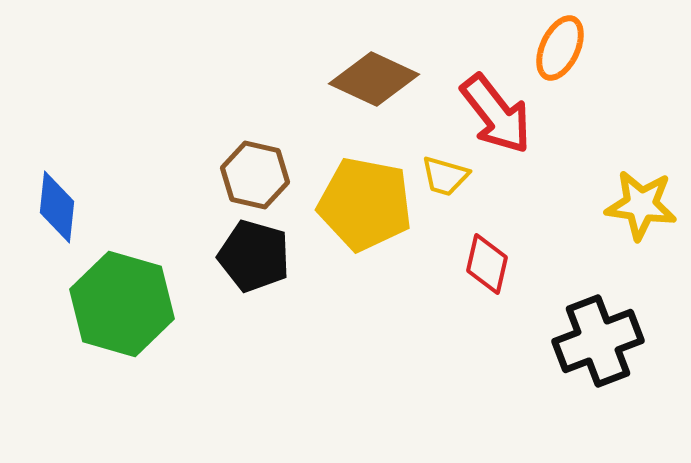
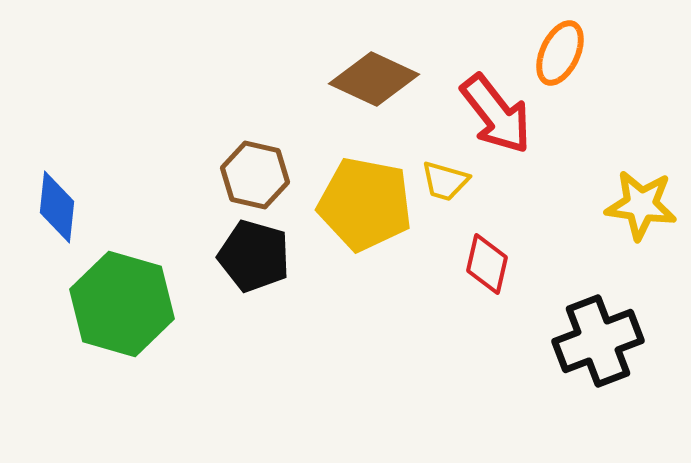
orange ellipse: moved 5 px down
yellow trapezoid: moved 5 px down
